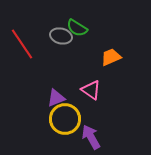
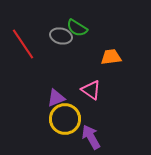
red line: moved 1 px right
orange trapezoid: rotated 15 degrees clockwise
